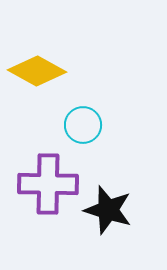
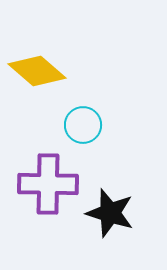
yellow diamond: rotated 12 degrees clockwise
black star: moved 2 px right, 3 px down
